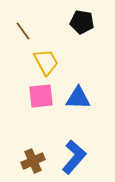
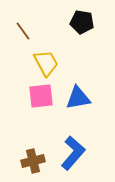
yellow trapezoid: moved 1 px down
blue triangle: rotated 12 degrees counterclockwise
blue L-shape: moved 1 px left, 4 px up
brown cross: rotated 10 degrees clockwise
